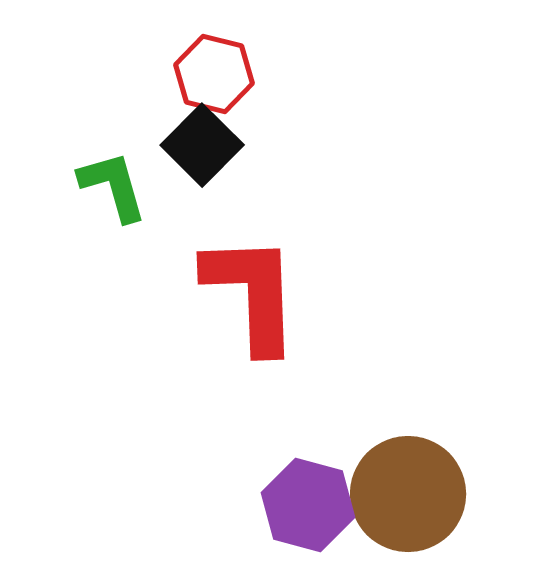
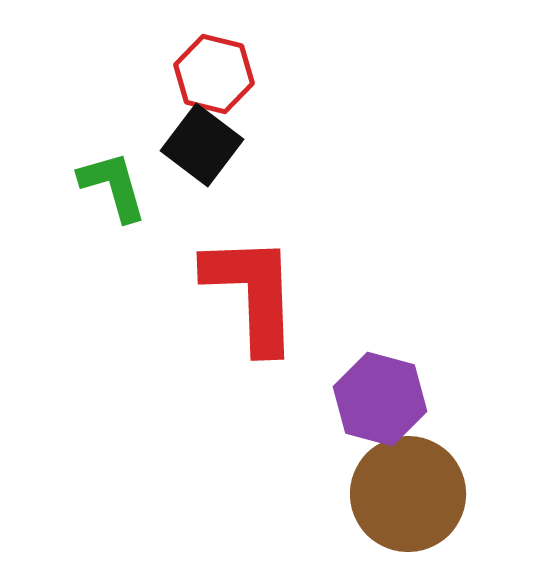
black square: rotated 8 degrees counterclockwise
purple hexagon: moved 72 px right, 106 px up
